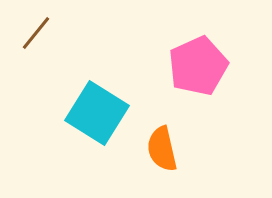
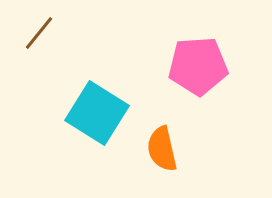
brown line: moved 3 px right
pink pentagon: rotated 20 degrees clockwise
